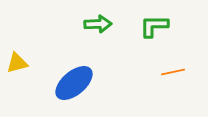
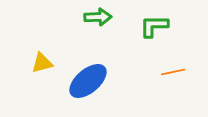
green arrow: moved 7 px up
yellow triangle: moved 25 px right
blue ellipse: moved 14 px right, 2 px up
